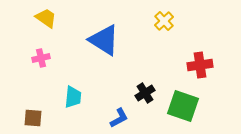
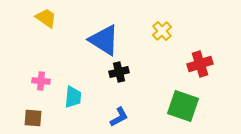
yellow cross: moved 2 px left, 10 px down
pink cross: moved 23 px down; rotated 18 degrees clockwise
red cross: moved 1 px up; rotated 10 degrees counterclockwise
black cross: moved 26 px left, 21 px up; rotated 18 degrees clockwise
blue L-shape: moved 1 px up
